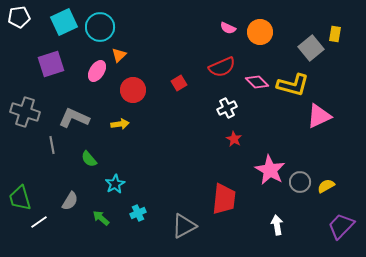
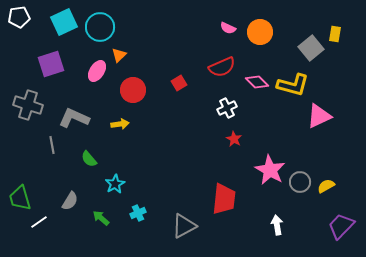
gray cross: moved 3 px right, 7 px up
